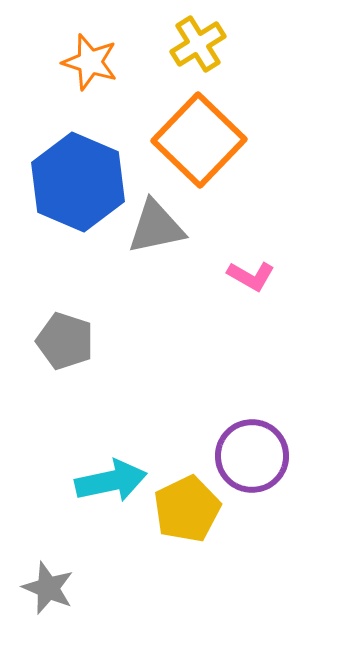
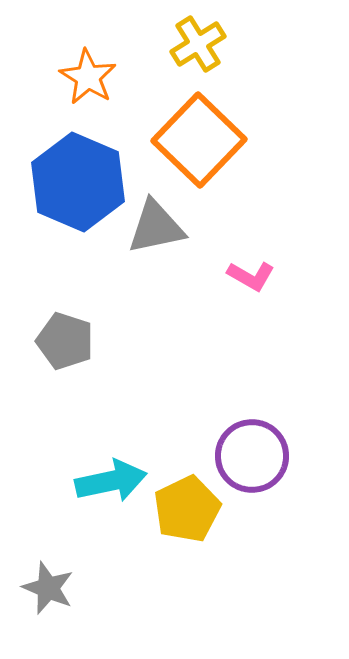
orange star: moved 2 px left, 15 px down; rotated 14 degrees clockwise
